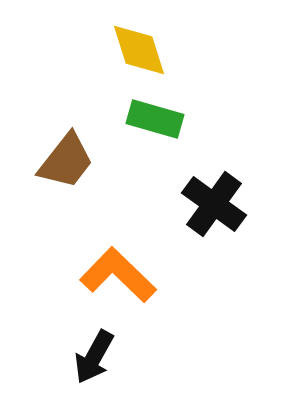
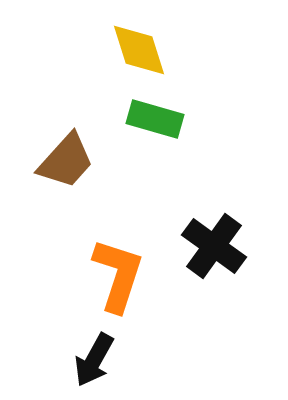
brown trapezoid: rotated 4 degrees clockwise
black cross: moved 42 px down
orange L-shape: rotated 64 degrees clockwise
black arrow: moved 3 px down
